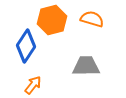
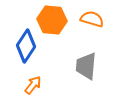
orange hexagon: rotated 20 degrees clockwise
gray trapezoid: rotated 84 degrees counterclockwise
